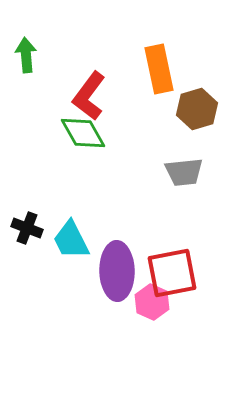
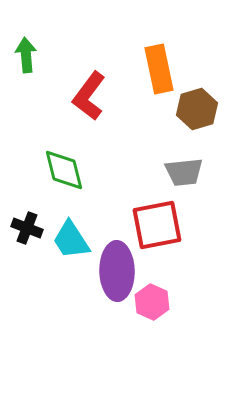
green diamond: moved 19 px left, 37 px down; rotated 15 degrees clockwise
cyan trapezoid: rotated 6 degrees counterclockwise
red square: moved 15 px left, 48 px up
